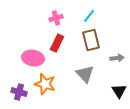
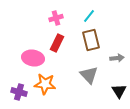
gray triangle: moved 4 px right, 1 px down
orange star: rotated 10 degrees counterclockwise
